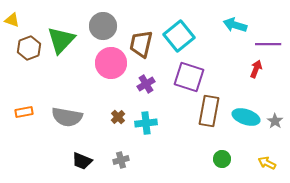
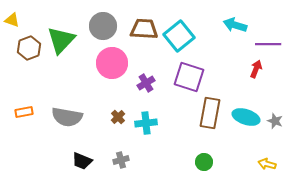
brown trapezoid: moved 3 px right, 15 px up; rotated 80 degrees clockwise
pink circle: moved 1 px right
purple cross: moved 1 px up
brown rectangle: moved 1 px right, 2 px down
gray star: rotated 14 degrees counterclockwise
green circle: moved 18 px left, 3 px down
yellow arrow: moved 1 px down; rotated 12 degrees counterclockwise
